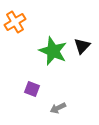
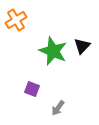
orange cross: moved 1 px right, 2 px up
gray arrow: rotated 28 degrees counterclockwise
